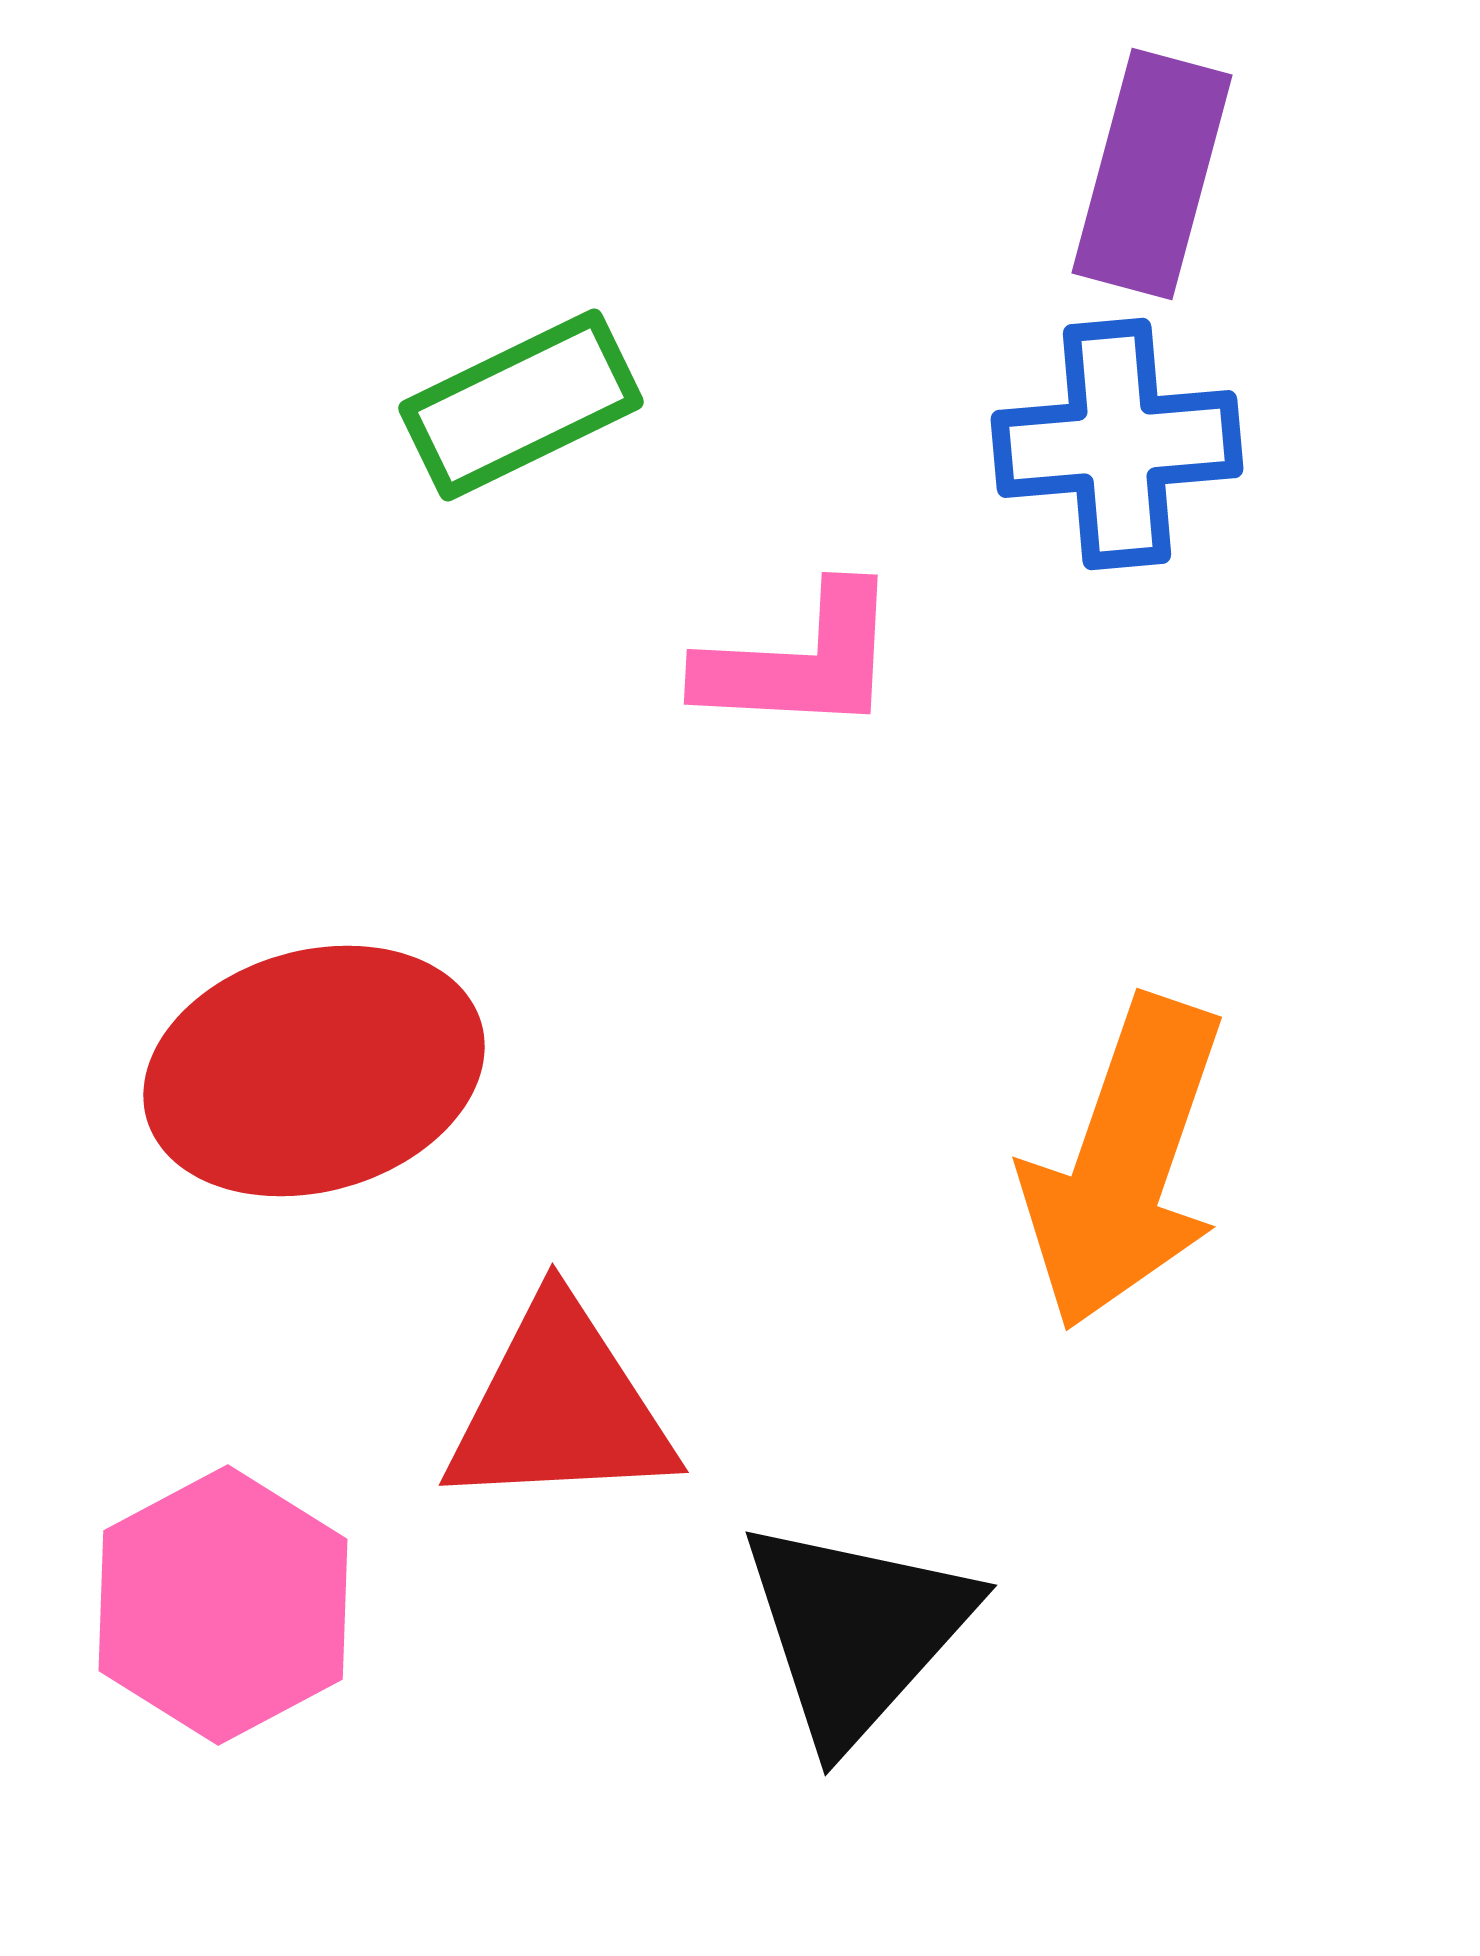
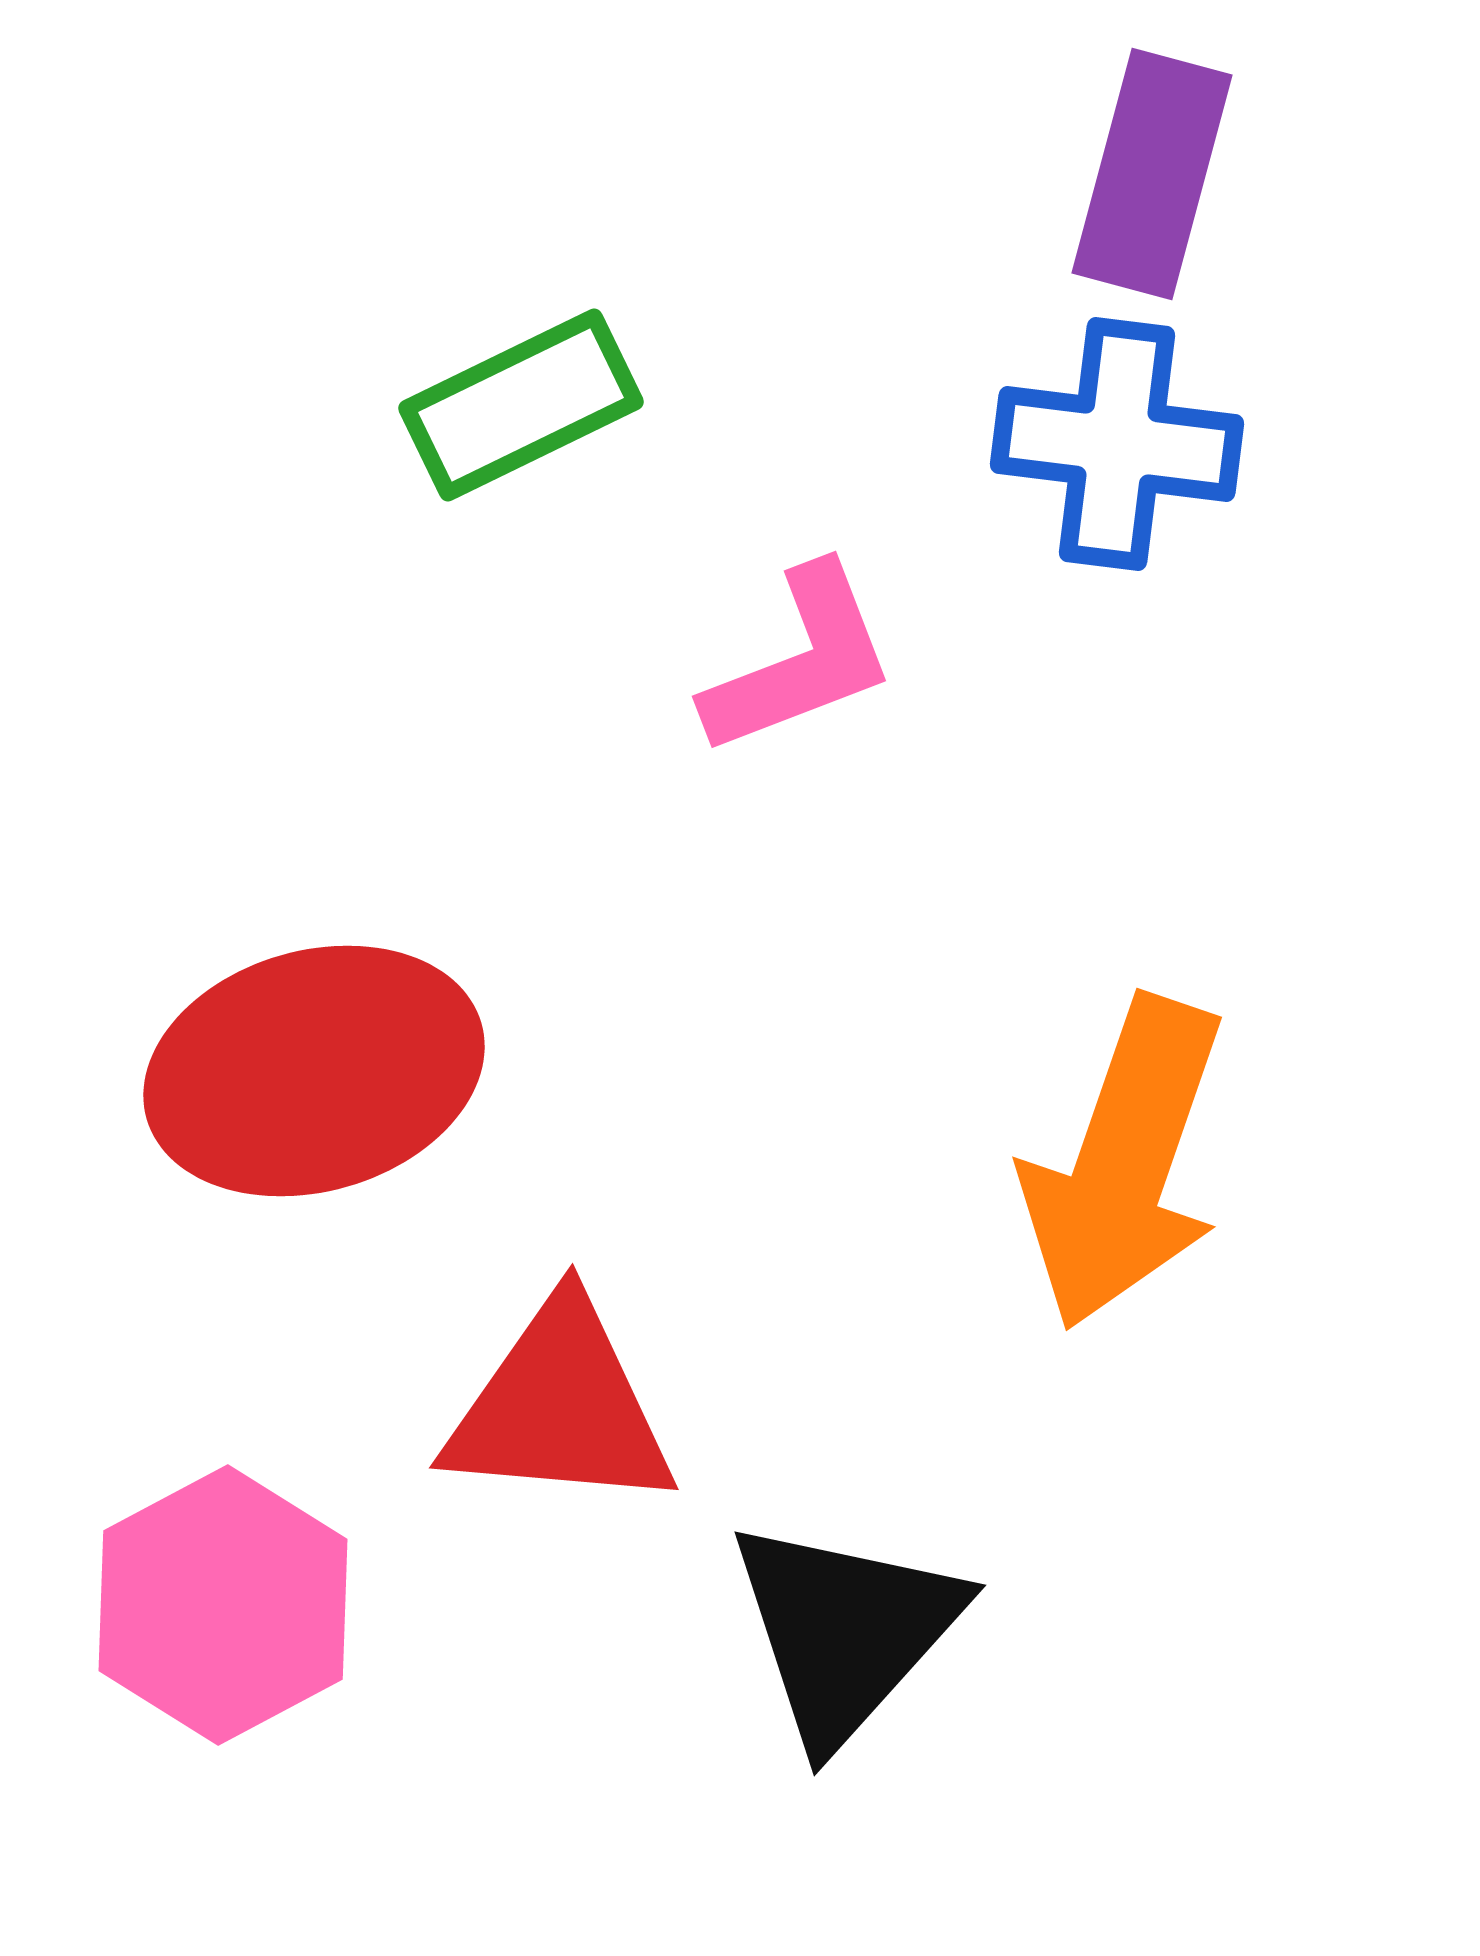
blue cross: rotated 12 degrees clockwise
pink L-shape: rotated 24 degrees counterclockwise
red triangle: rotated 8 degrees clockwise
black triangle: moved 11 px left
